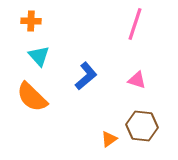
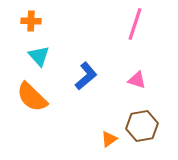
brown hexagon: rotated 16 degrees counterclockwise
